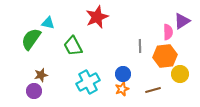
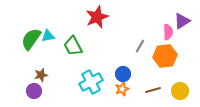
cyan triangle: moved 13 px down; rotated 24 degrees counterclockwise
gray line: rotated 32 degrees clockwise
yellow circle: moved 17 px down
cyan cross: moved 3 px right
